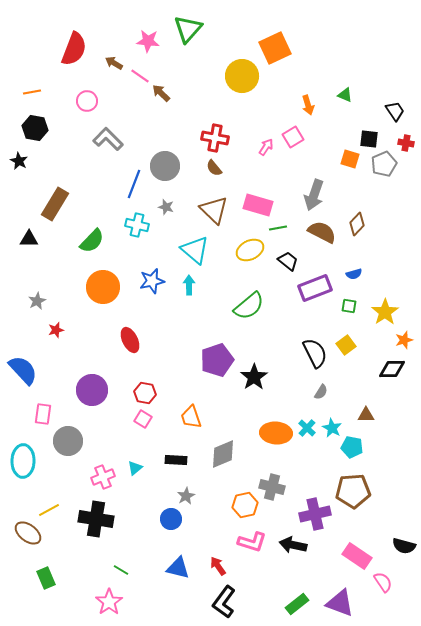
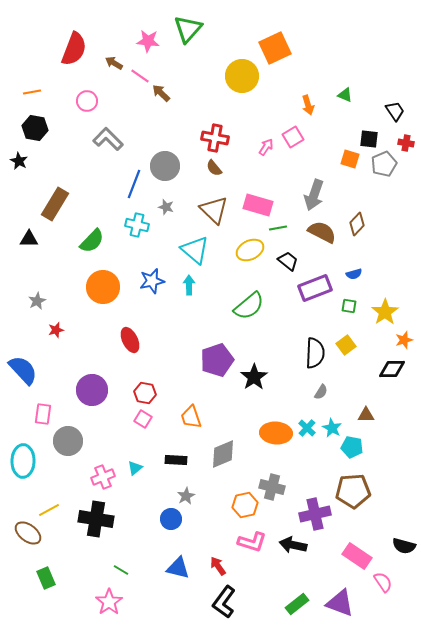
black semicircle at (315, 353): rotated 28 degrees clockwise
